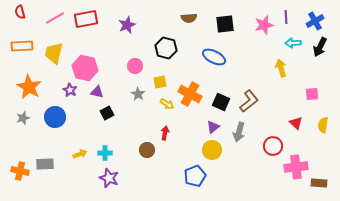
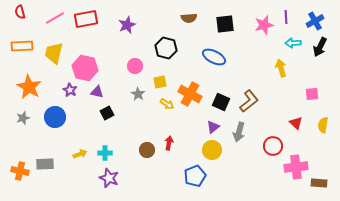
red arrow at (165, 133): moved 4 px right, 10 px down
